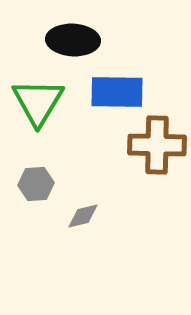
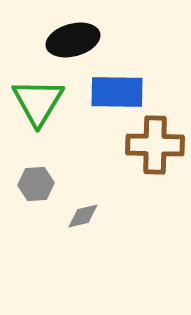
black ellipse: rotated 18 degrees counterclockwise
brown cross: moved 2 px left
